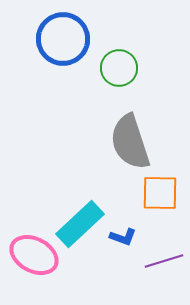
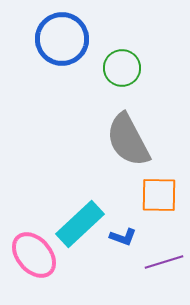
blue circle: moved 1 px left
green circle: moved 3 px right
gray semicircle: moved 2 px left, 2 px up; rotated 10 degrees counterclockwise
orange square: moved 1 px left, 2 px down
pink ellipse: rotated 21 degrees clockwise
purple line: moved 1 px down
